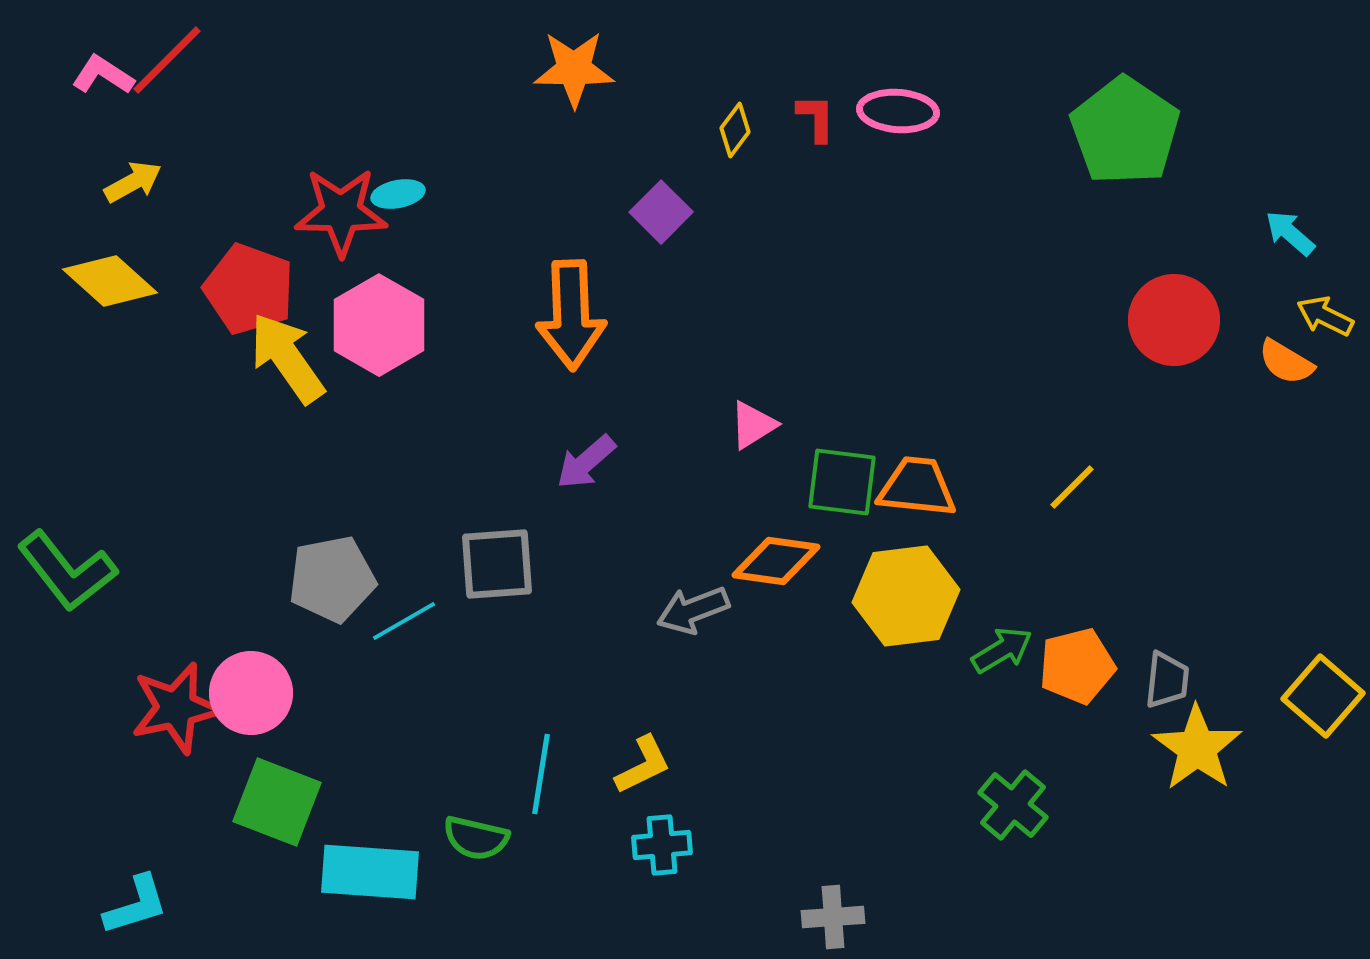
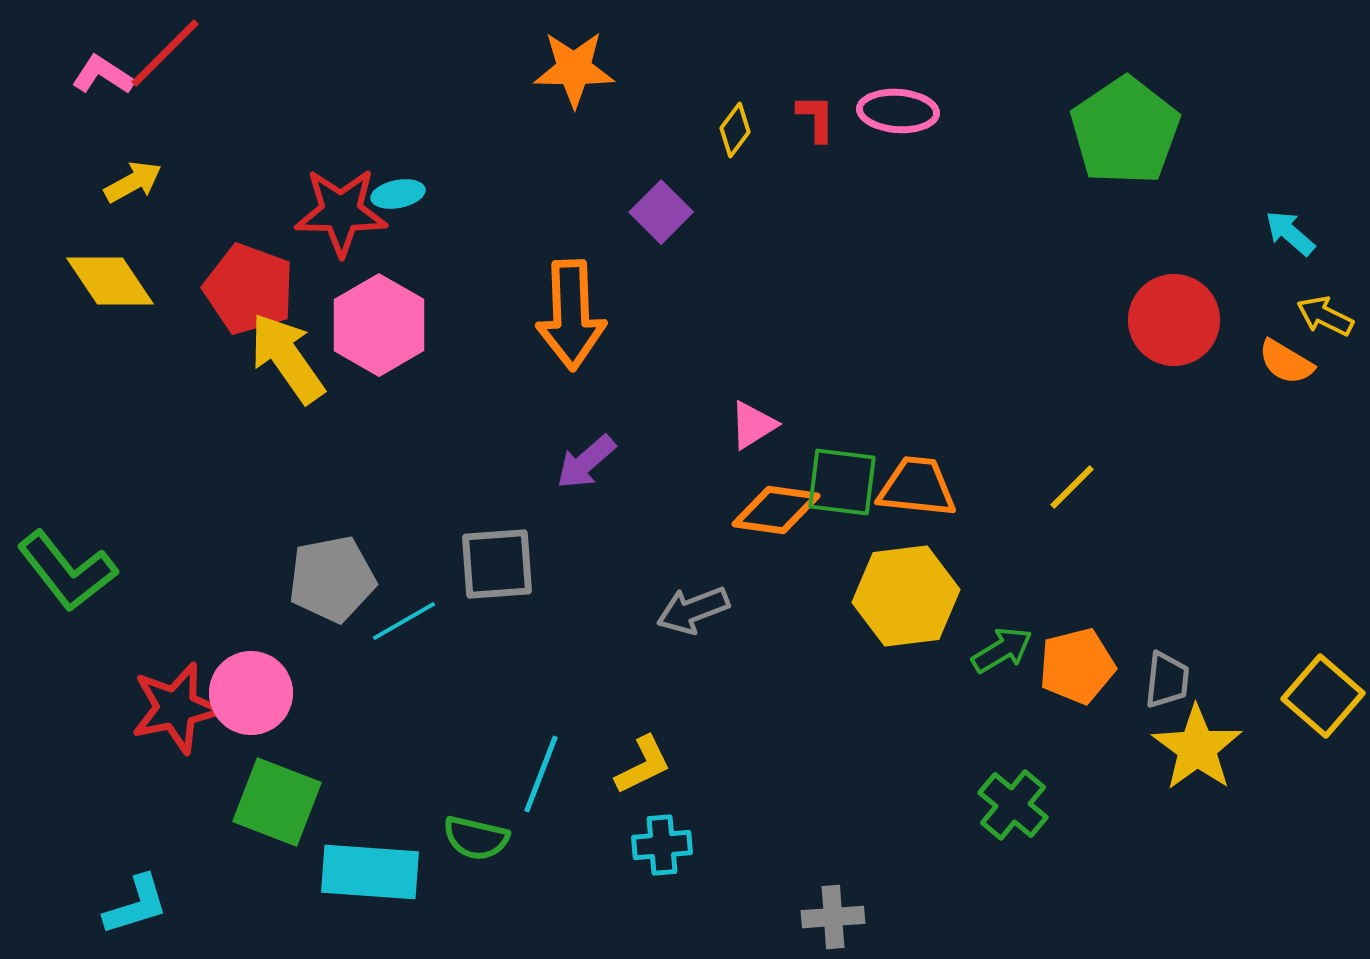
red line at (167, 60): moved 2 px left, 7 px up
green pentagon at (1125, 131): rotated 4 degrees clockwise
yellow diamond at (110, 281): rotated 14 degrees clockwise
orange diamond at (776, 561): moved 51 px up
cyan line at (541, 774): rotated 12 degrees clockwise
